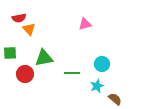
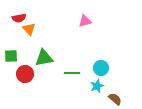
pink triangle: moved 3 px up
green square: moved 1 px right, 3 px down
cyan circle: moved 1 px left, 4 px down
